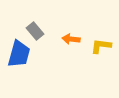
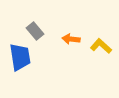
yellow L-shape: rotated 35 degrees clockwise
blue trapezoid: moved 1 px right, 3 px down; rotated 24 degrees counterclockwise
